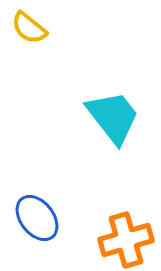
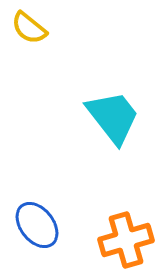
blue ellipse: moved 7 px down
